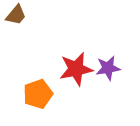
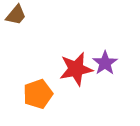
purple star: moved 3 px left, 5 px up; rotated 25 degrees counterclockwise
